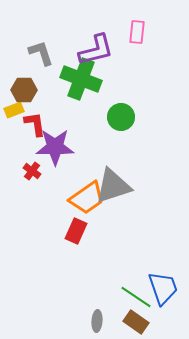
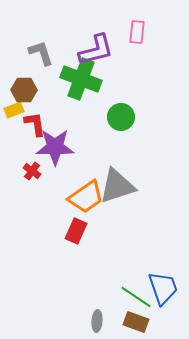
gray triangle: moved 4 px right
orange trapezoid: moved 1 px left, 1 px up
brown rectangle: rotated 15 degrees counterclockwise
